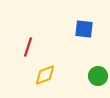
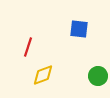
blue square: moved 5 px left
yellow diamond: moved 2 px left
